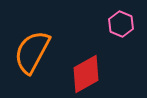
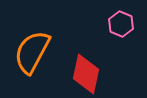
red diamond: rotated 48 degrees counterclockwise
